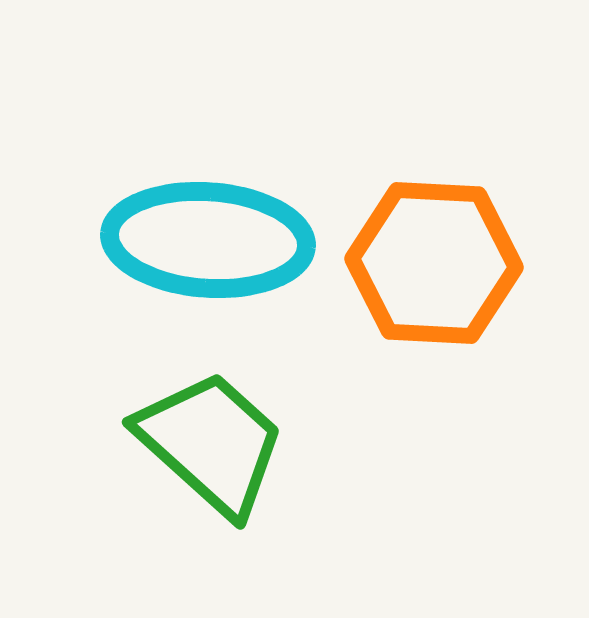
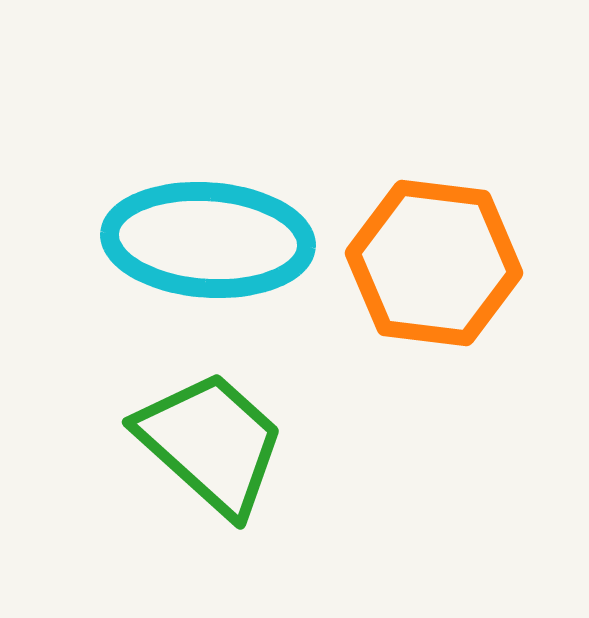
orange hexagon: rotated 4 degrees clockwise
